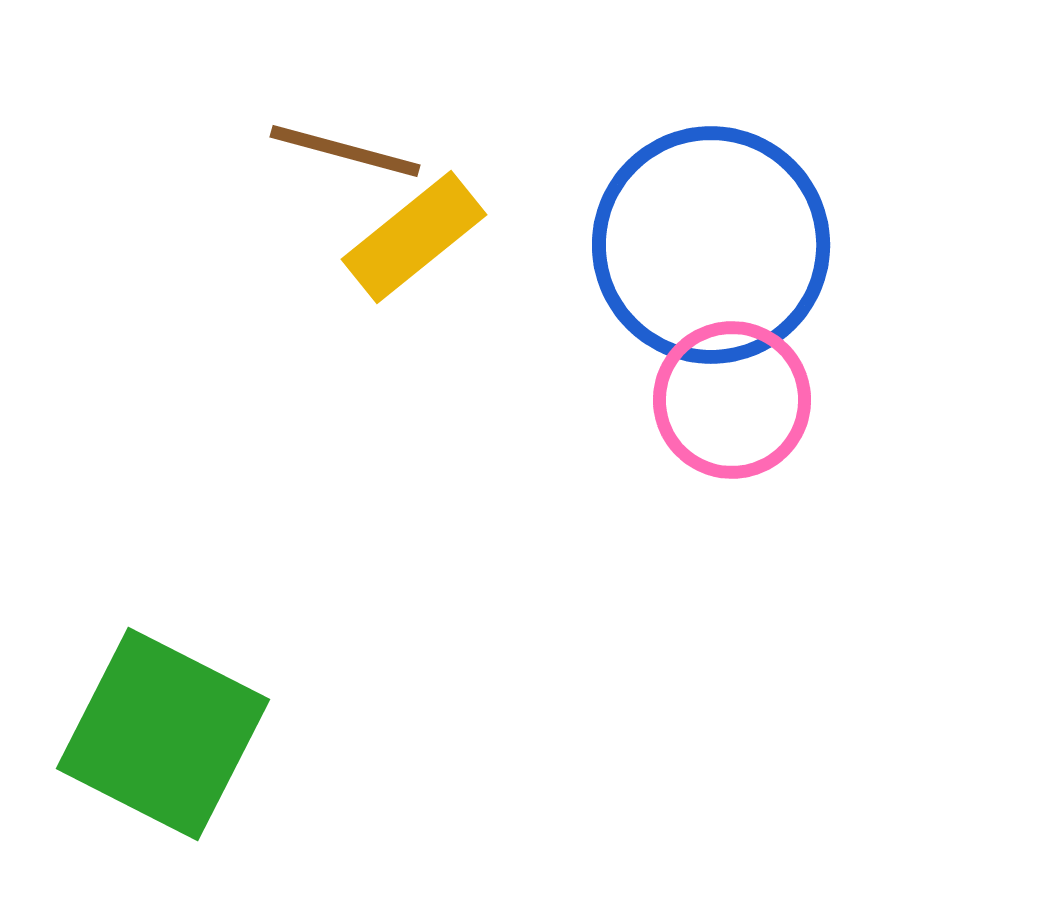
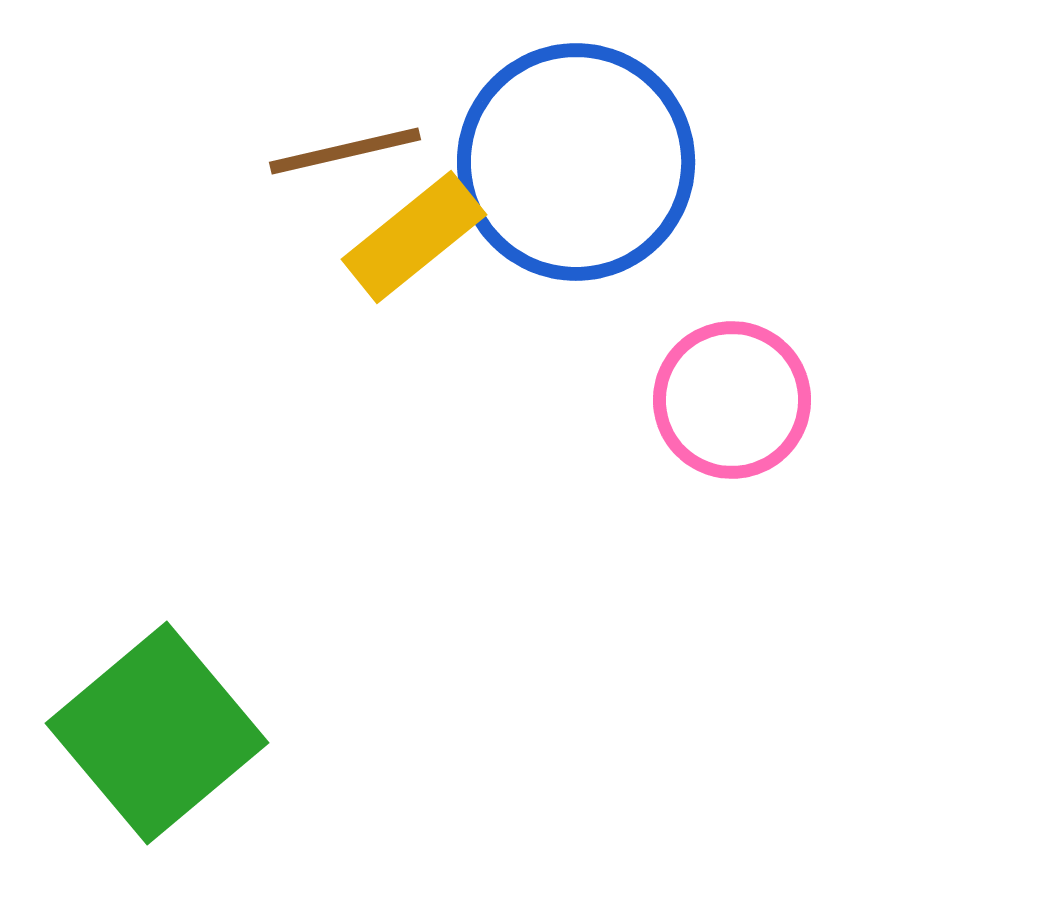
brown line: rotated 28 degrees counterclockwise
blue circle: moved 135 px left, 83 px up
green square: moved 6 px left, 1 px up; rotated 23 degrees clockwise
